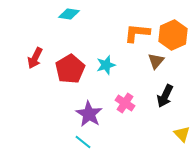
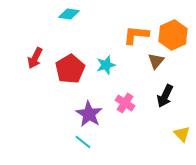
orange L-shape: moved 1 px left, 2 px down
